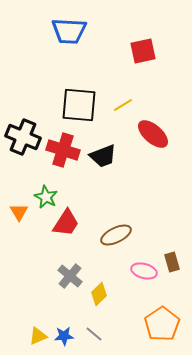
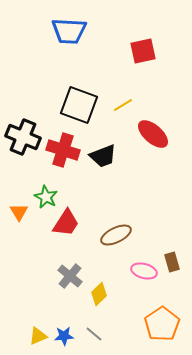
black square: rotated 15 degrees clockwise
